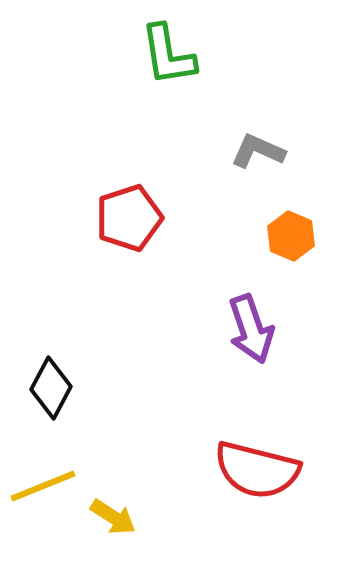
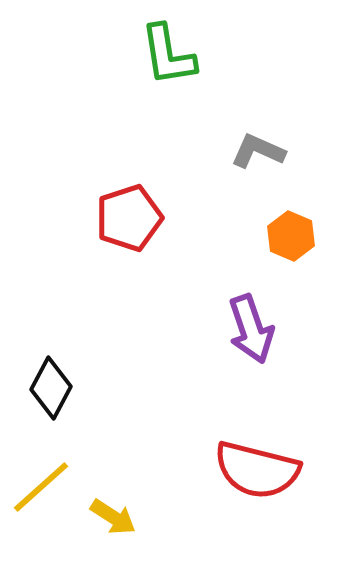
yellow line: moved 2 px left, 1 px down; rotated 20 degrees counterclockwise
